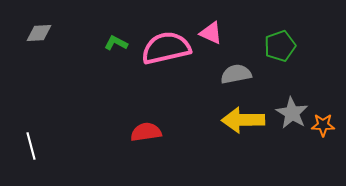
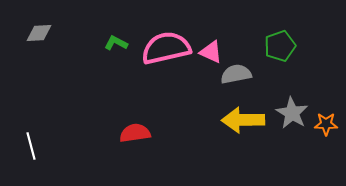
pink triangle: moved 19 px down
orange star: moved 3 px right, 1 px up
red semicircle: moved 11 px left, 1 px down
